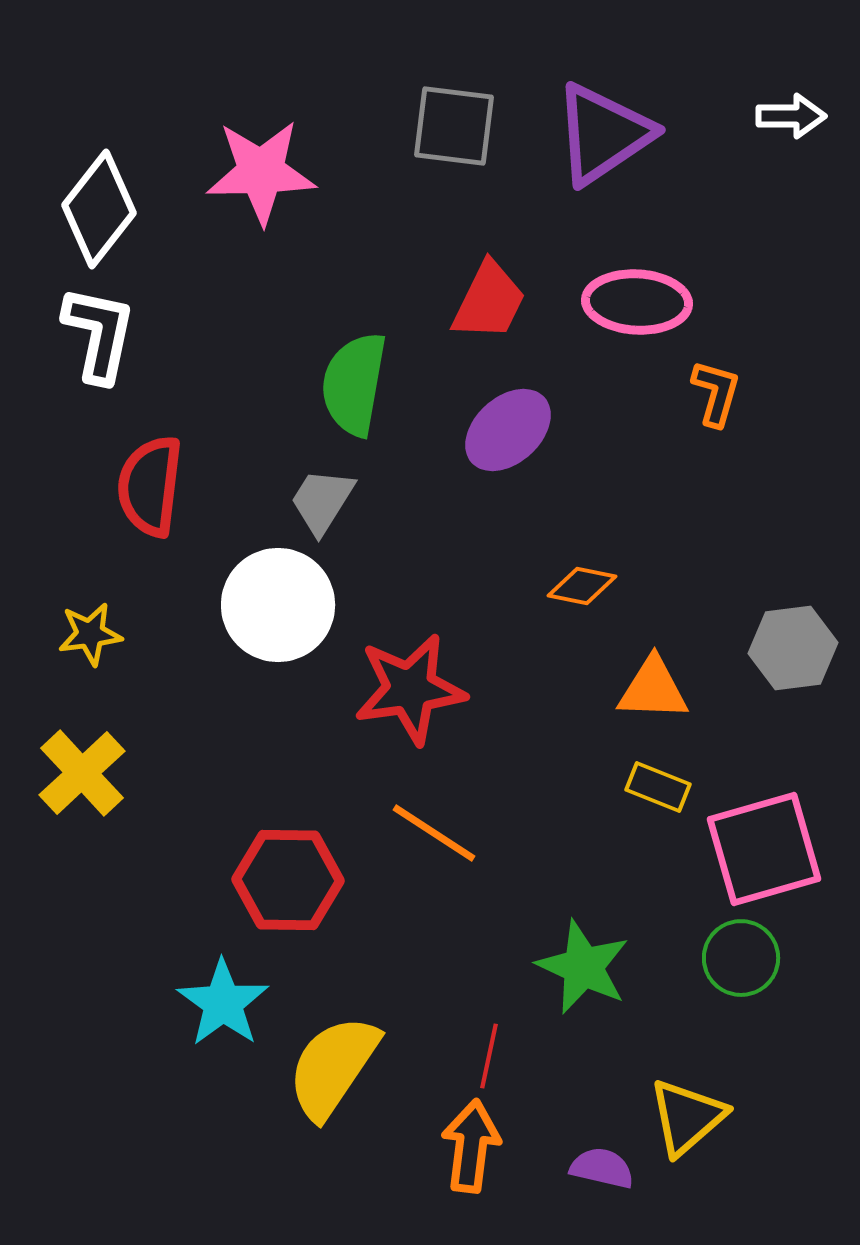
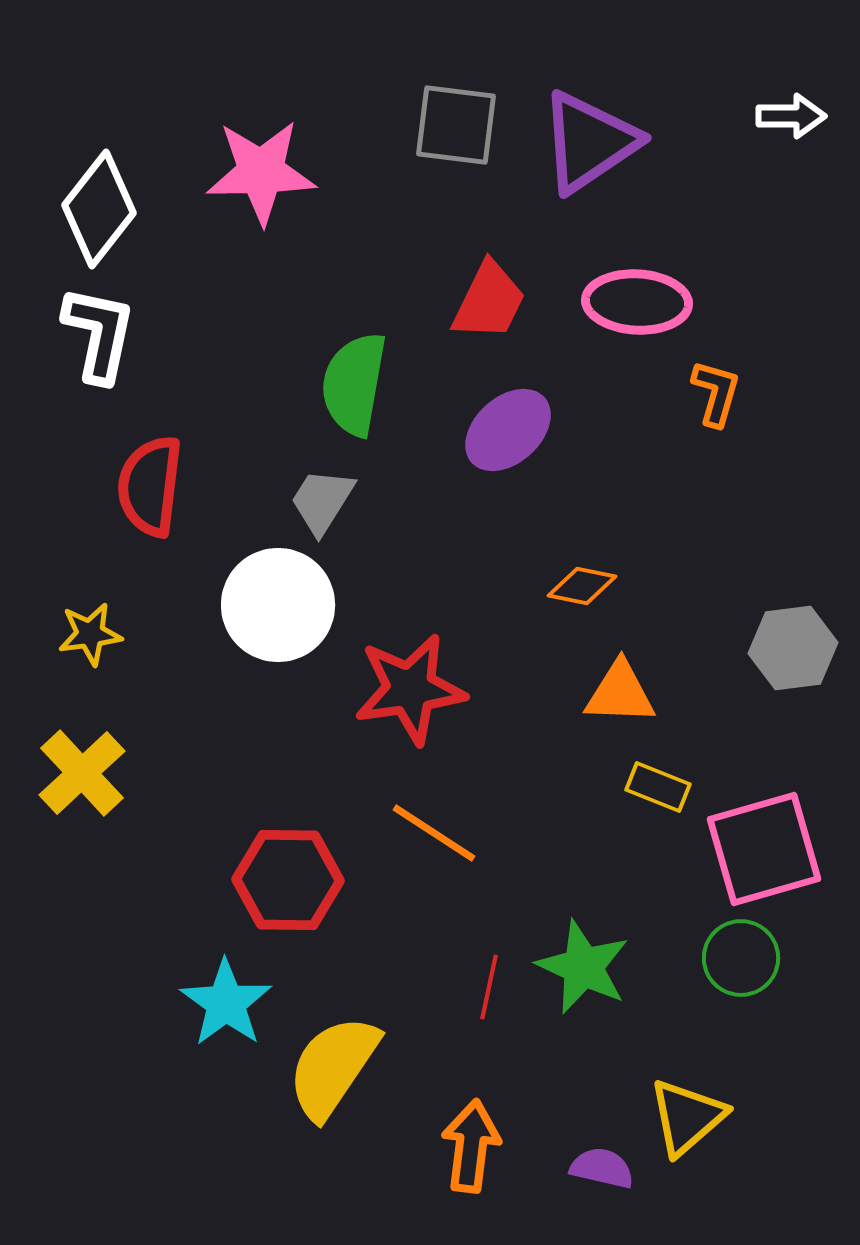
gray square: moved 2 px right, 1 px up
purple triangle: moved 14 px left, 8 px down
orange triangle: moved 33 px left, 4 px down
cyan star: moved 3 px right
red line: moved 69 px up
